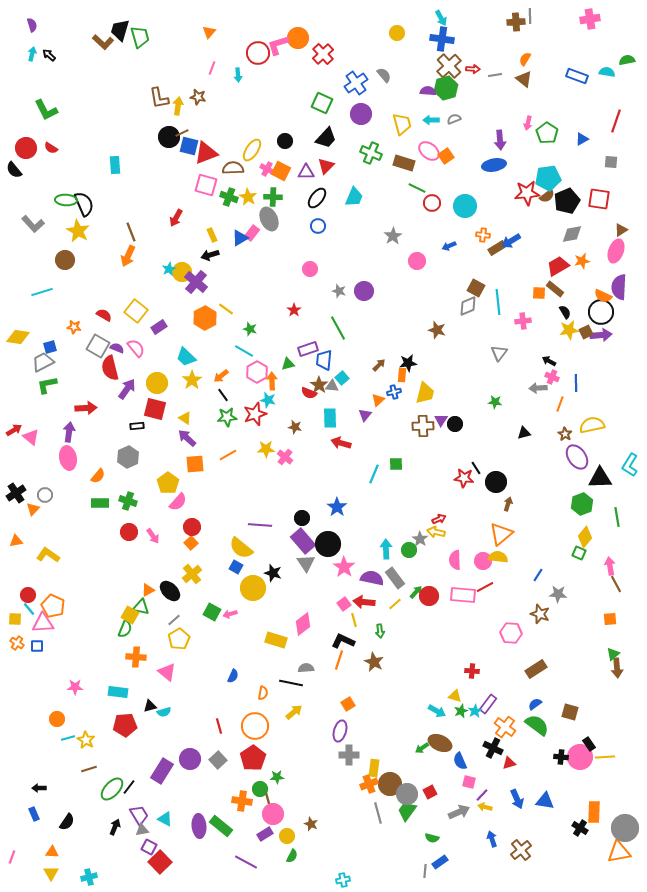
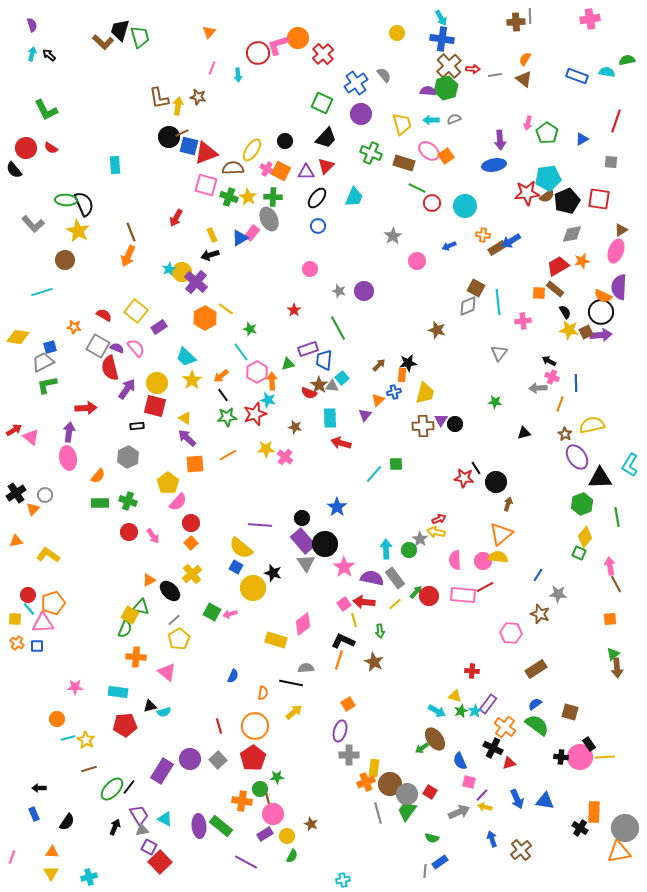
yellow star at (569, 330): rotated 18 degrees clockwise
cyan line at (244, 351): moved 3 px left, 1 px down; rotated 24 degrees clockwise
red square at (155, 409): moved 3 px up
cyan line at (374, 474): rotated 18 degrees clockwise
red circle at (192, 527): moved 1 px left, 4 px up
black circle at (328, 544): moved 3 px left
orange triangle at (148, 590): moved 1 px right, 10 px up
orange pentagon at (53, 606): moved 3 px up; rotated 30 degrees clockwise
brown ellipse at (440, 743): moved 5 px left, 4 px up; rotated 30 degrees clockwise
orange cross at (369, 784): moved 3 px left, 2 px up
red square at (430, 792): rotated 32 degrees counterclockwise
